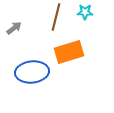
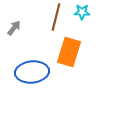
cyan star: moved 3 px left
gray arrow: rotated 14 degrees counterclockwise
orange rectangle: rotated 56 degrees counterclockwise
